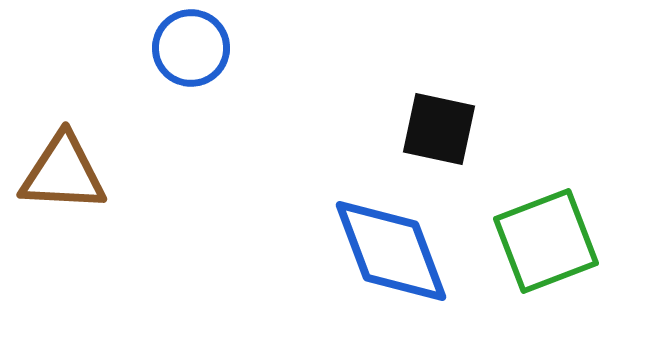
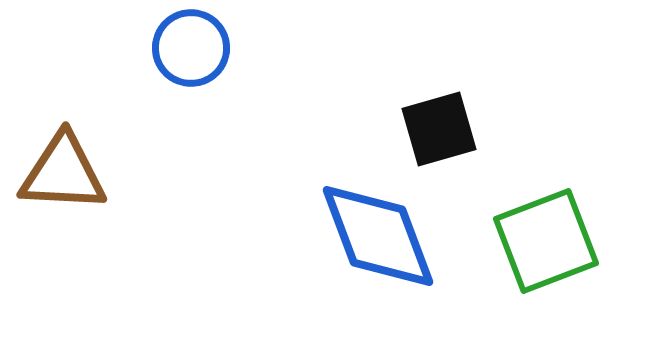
black square: rotated 28 degrees counterclockwise
blue diamond: moved 13 px left, 15 px up
